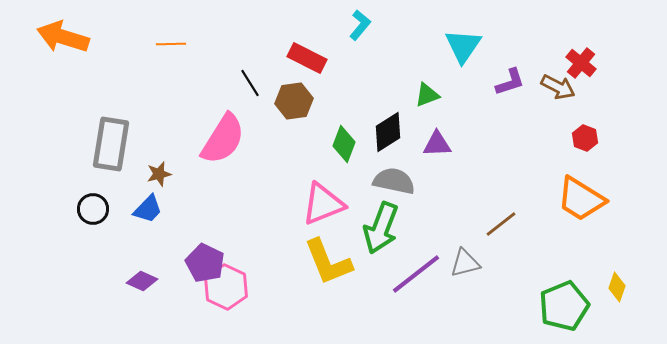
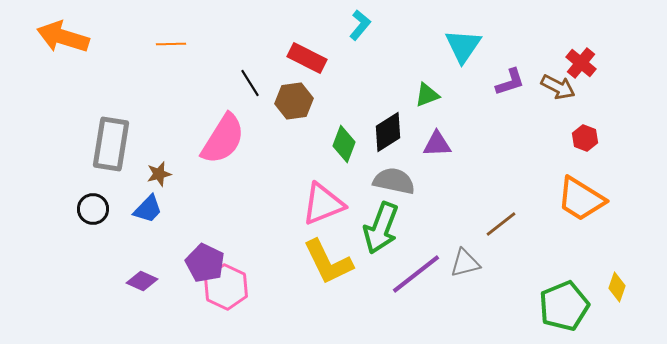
yellow L-shape: rotated 4 degrees counterclockwise
